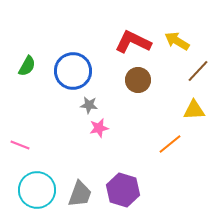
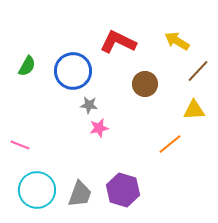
red L-shape: moved 15 px left
brown circle: moved 7 px right, 4 px down
